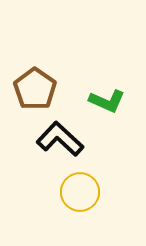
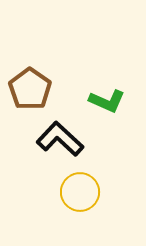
brown pentagon: moved 5 px left
